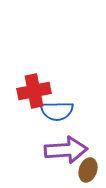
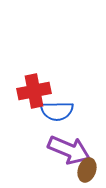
purple arrow: moved 3 px right; rotated 27 degrees clockwise
brown ellipse: moved 1 px left
